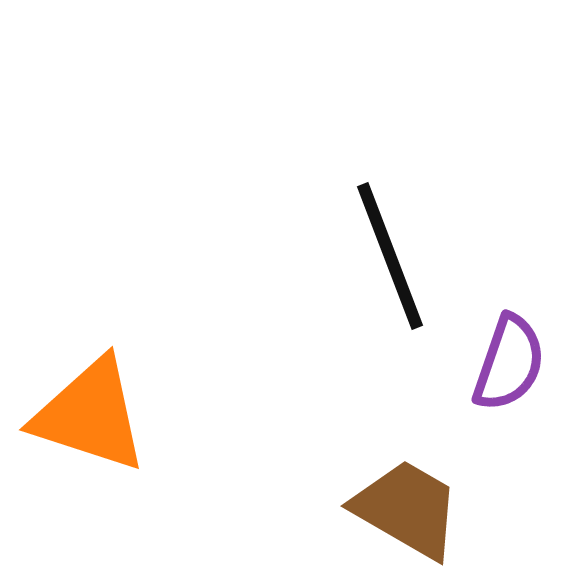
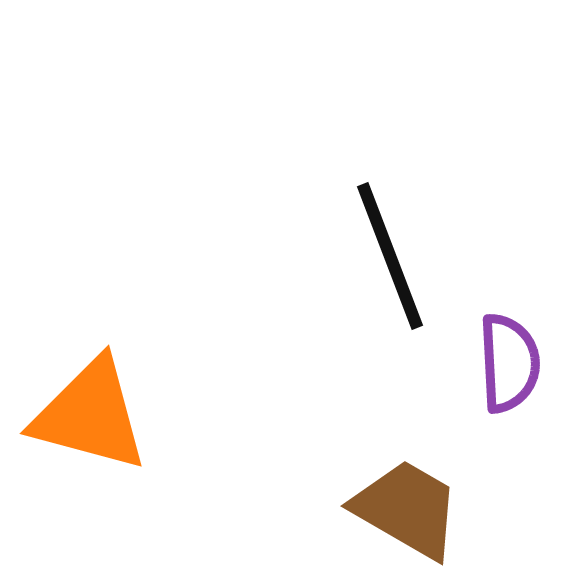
purple semicircle: rotated 22 degrees counterclockwise
orange triangle: rotated 3 degrees counterclockwise
